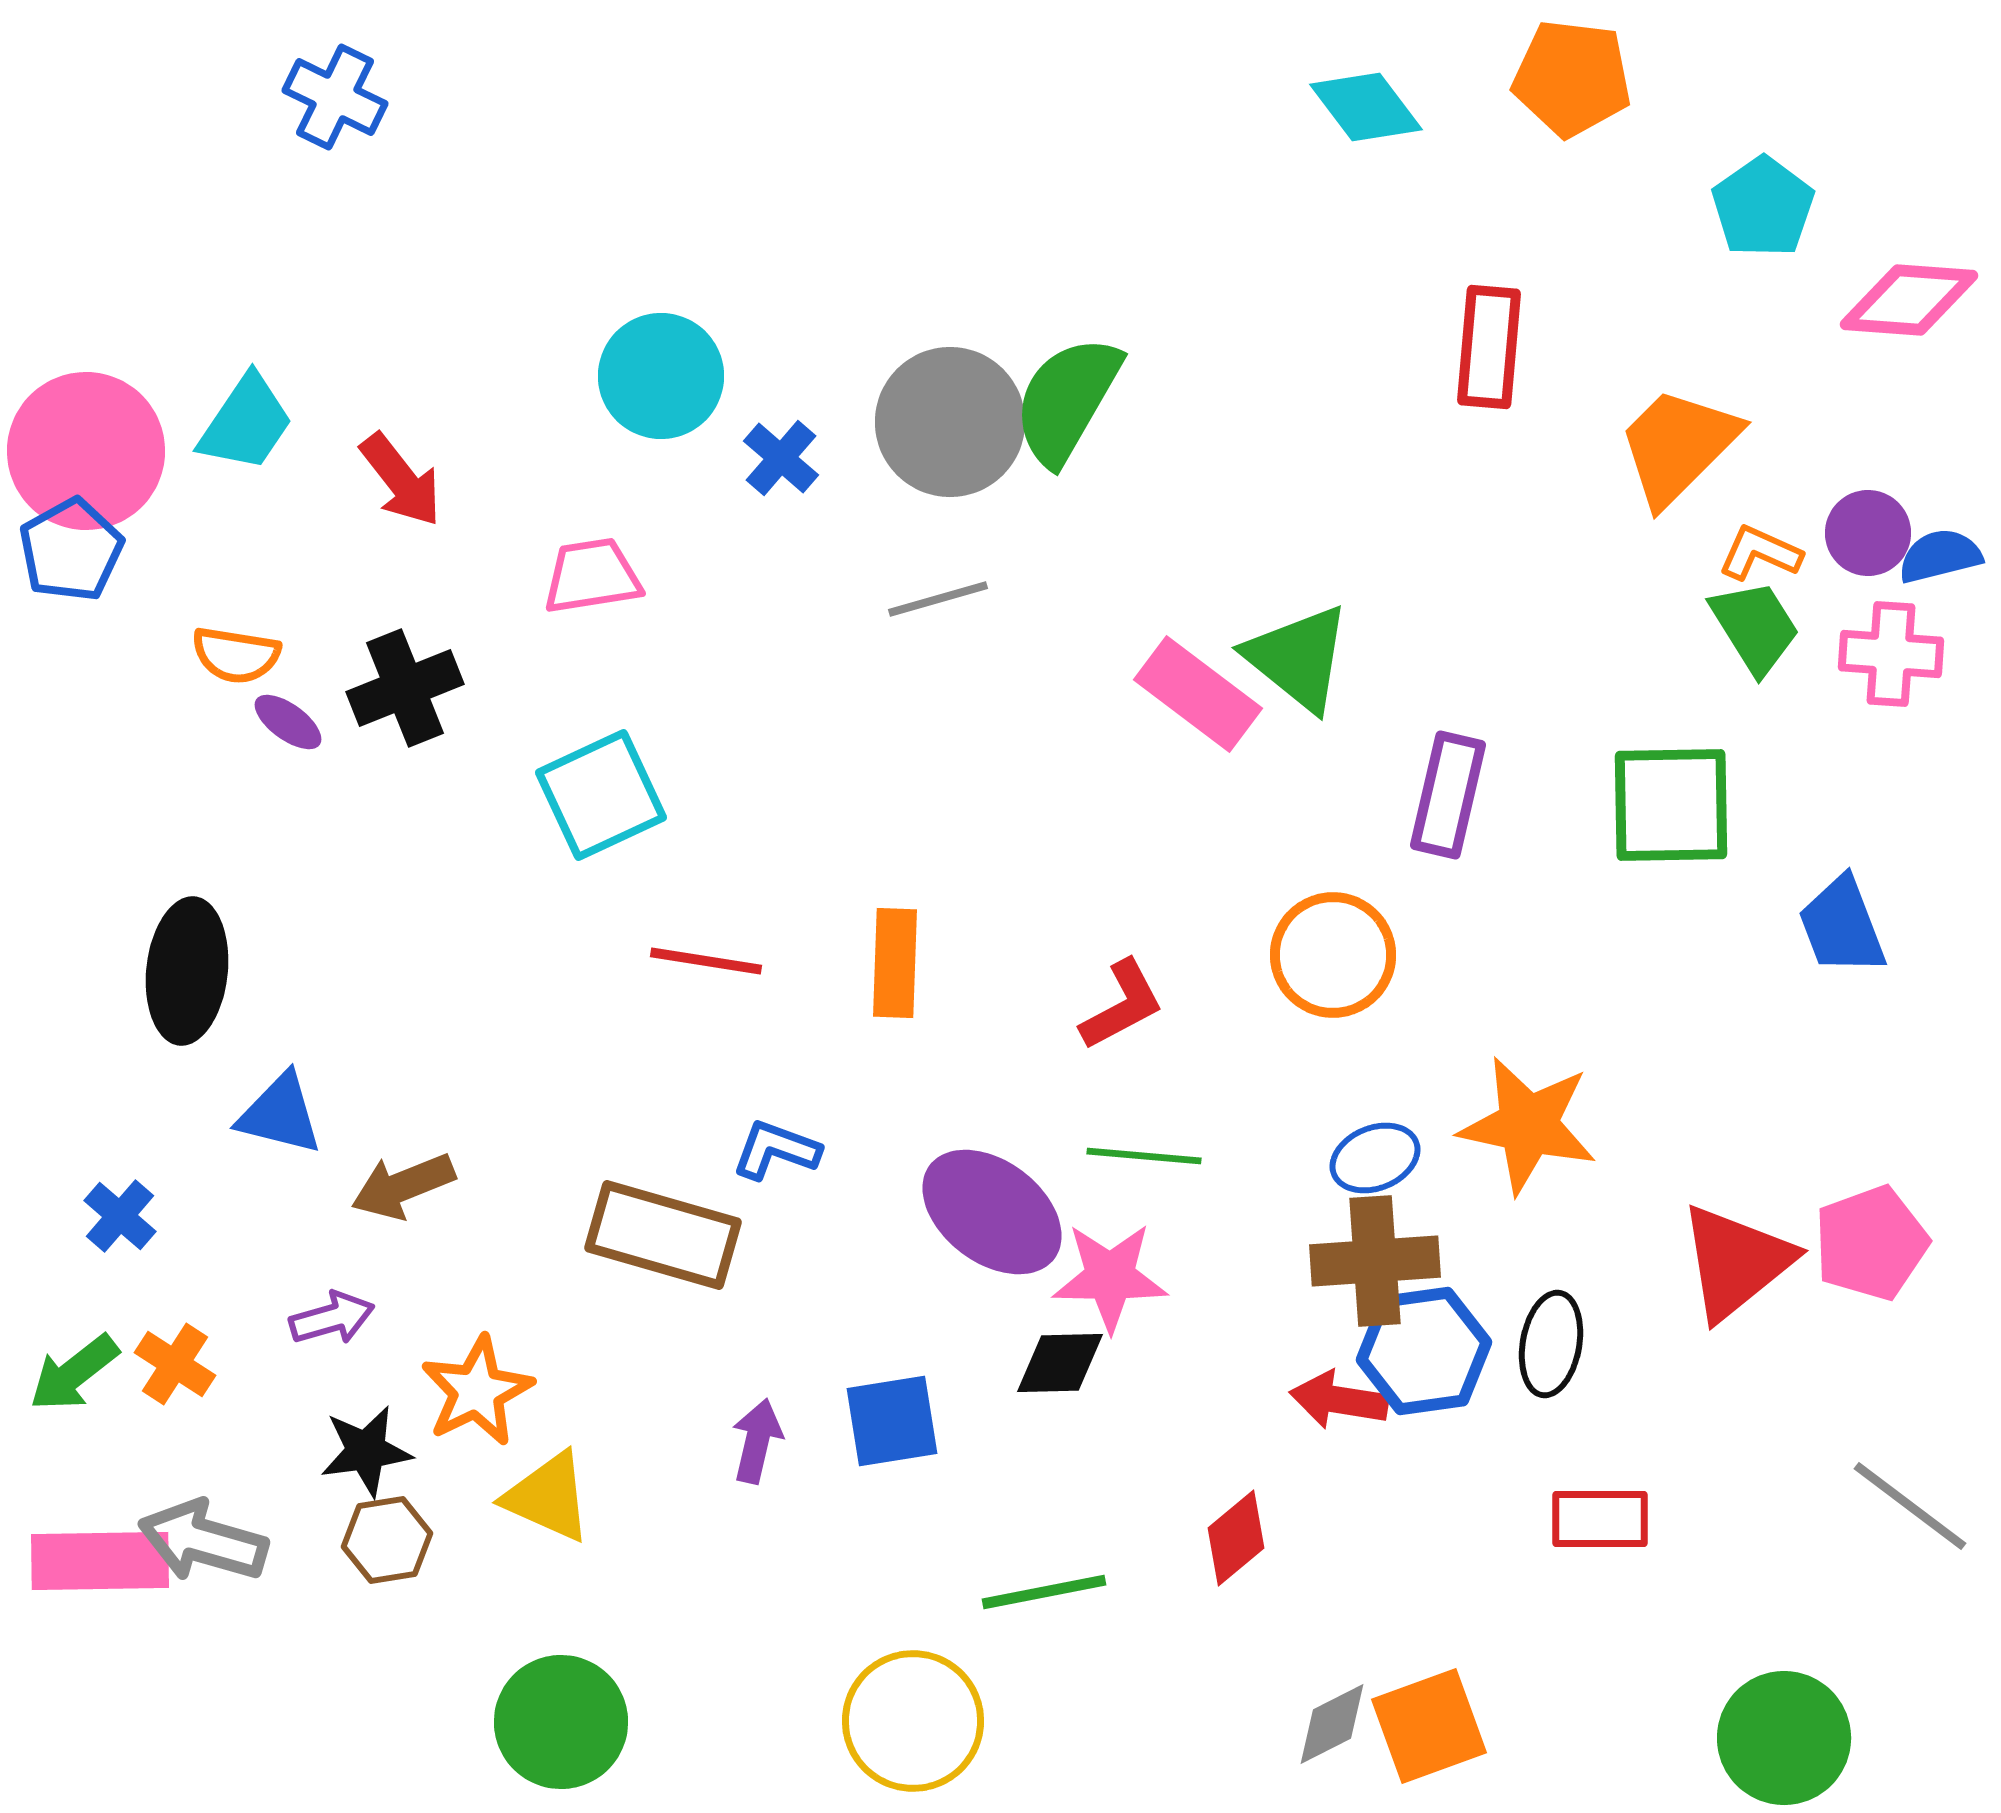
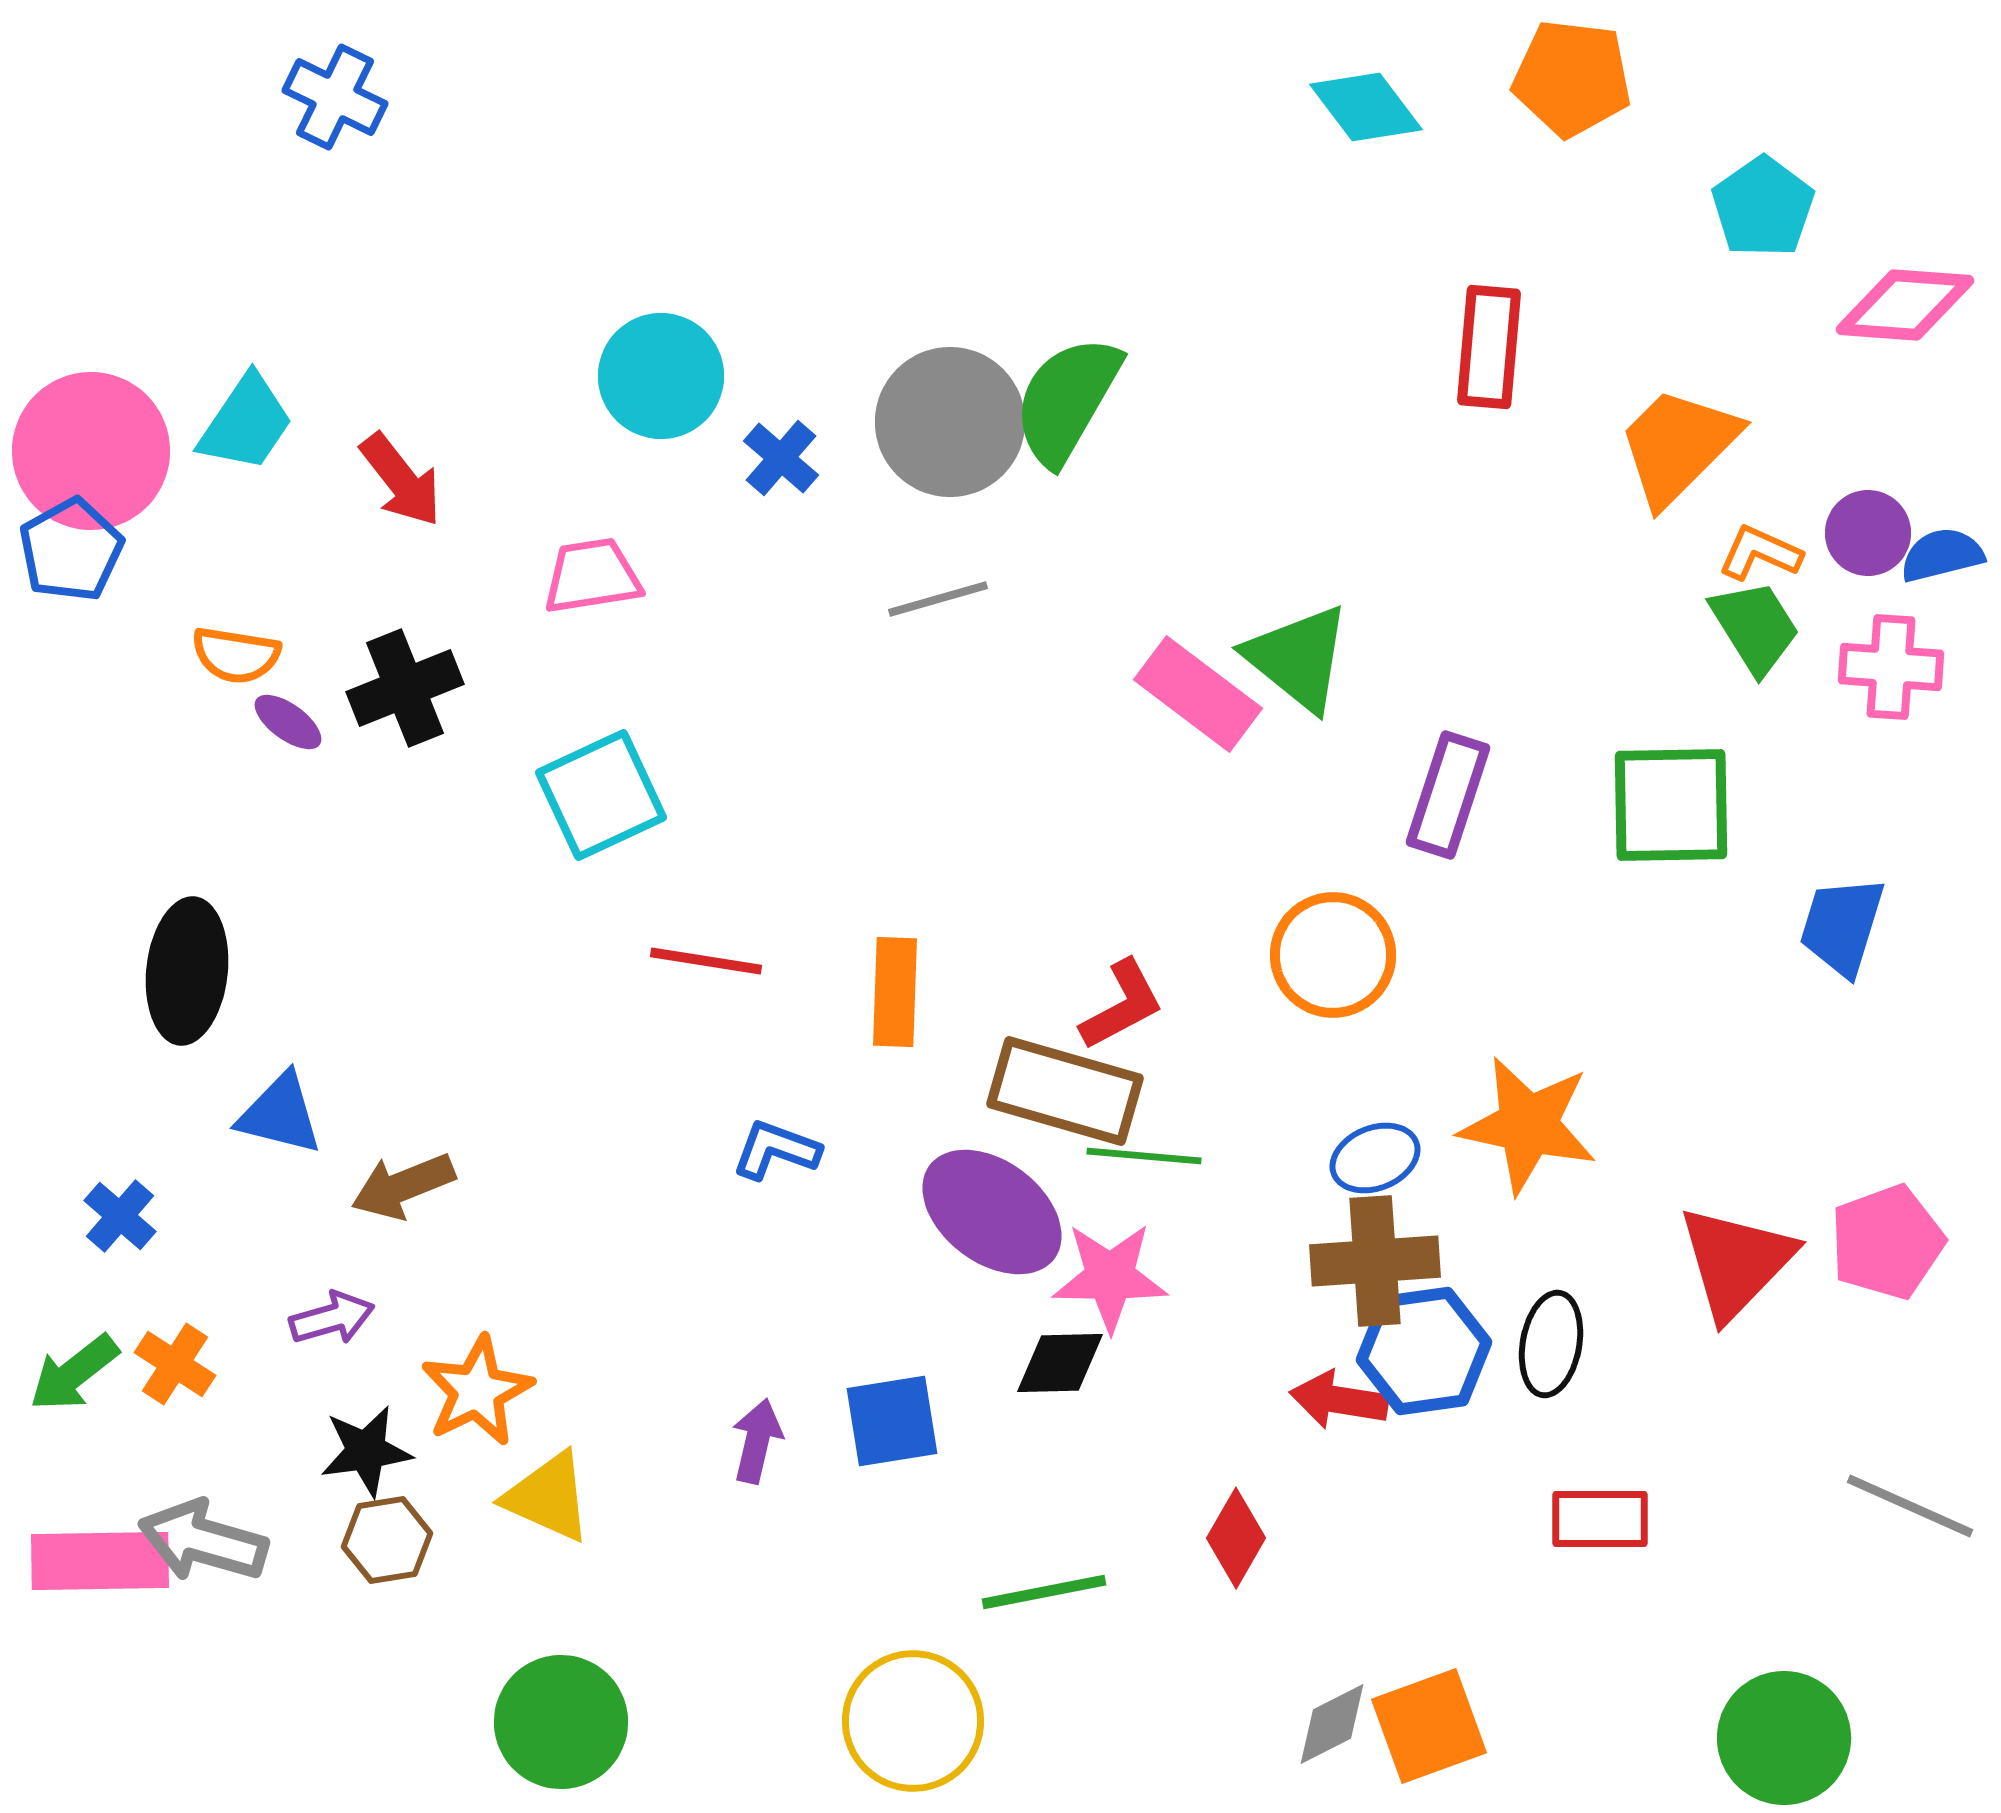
pink diamond at (1909, 300): moved 4 px left, 5 px down
pink circle at (86, 451): moved 5 px right
blue semicircle at (1940, 556): moved 2 px right, 1 px up
pink cross at (1891, 654): moved 13 px down
purple rectangle at (1448, 795): rotated 5 degrees clockwise
blue trapezoid at (1842, 926): rotated 38 degrees clockwise
orange rectangle at (895, 963): moved 29 px down
brown rectangle at (663, 1235): moved 402 px right, 144 px up
pink pentagon at (1871, 1243): moved 16 px right, 1 px up
red triangle at (1736, 1262): rotated 7 degrees counterclockwise
gray line at (1910, 1506): rotated 13 degrees counterclockwise
red diamond at (1236, 1538): rotated 20 degrees counterclockwise
